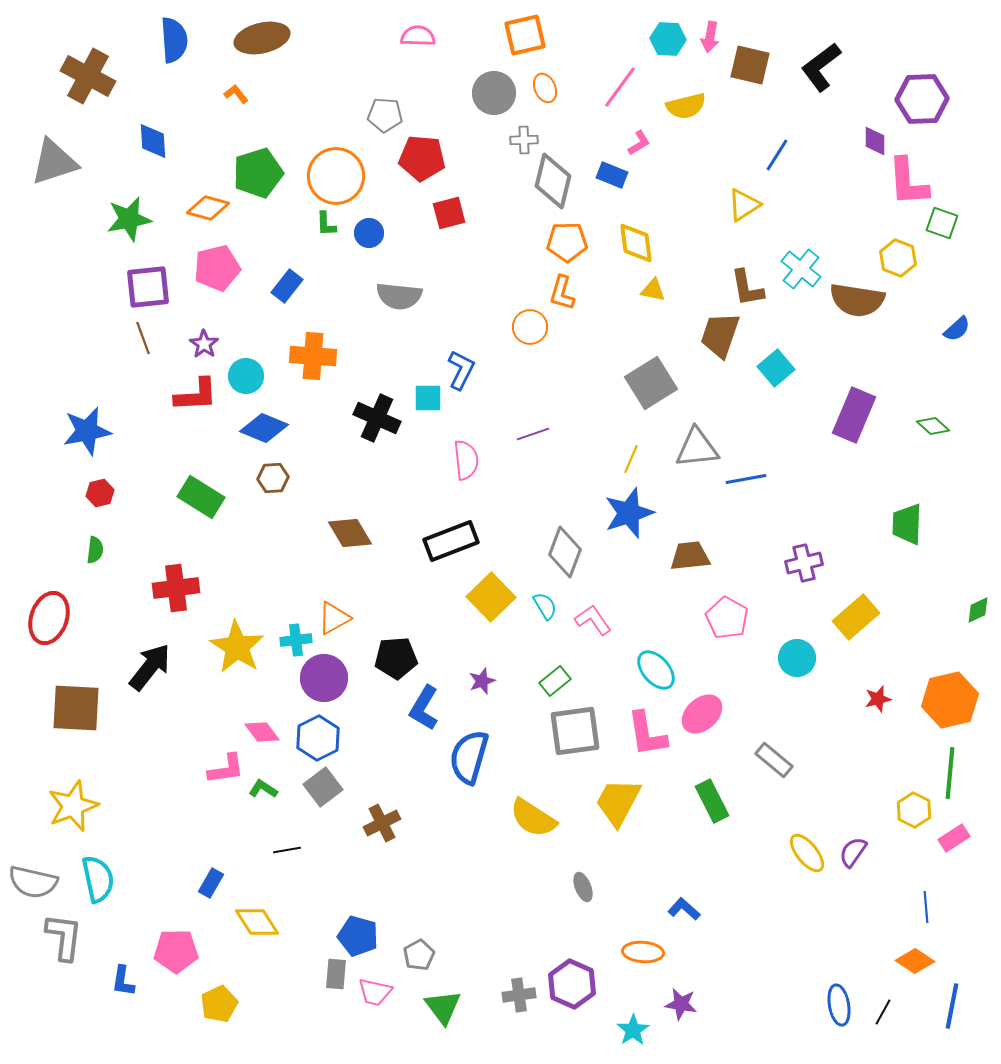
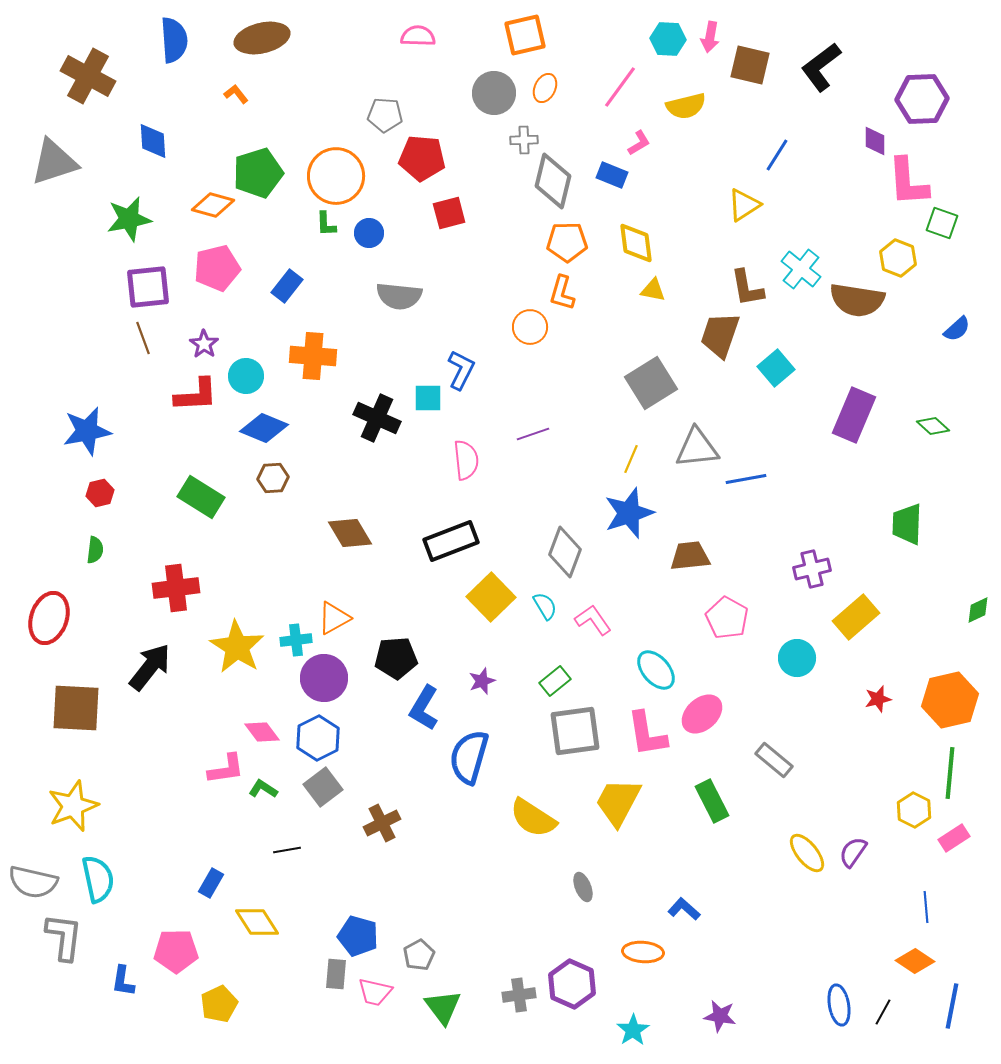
orange ellipse at (545, 88): rotated 48 degrees clockwise
orange diamond at (208, 208): moved 5 px right, 3 px up
purple cross at (804, 563): moved 8 px right, 6 px down
purple star at (681, 1004): moved 39 px right, 12 px down
